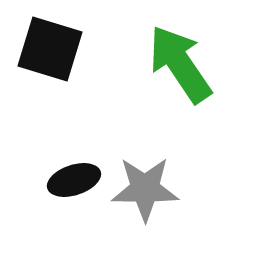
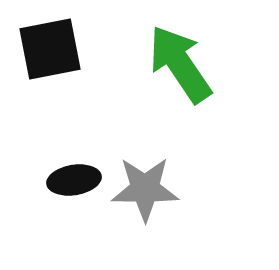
black square: rotated 28 degrees counterclockwise
black ellipse: rotated 9 degrees clockwise
